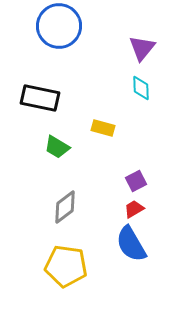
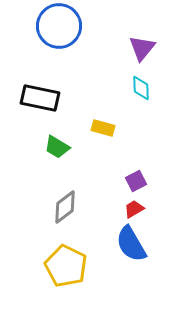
yellow pentagon: rotated 18 degrees clockwise
